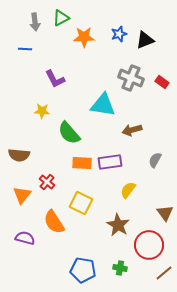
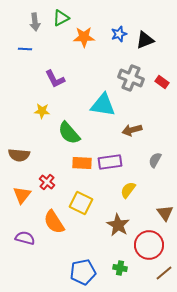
blue pentagon: moved 2 px down; rotated 20 degrees counterclockwise
